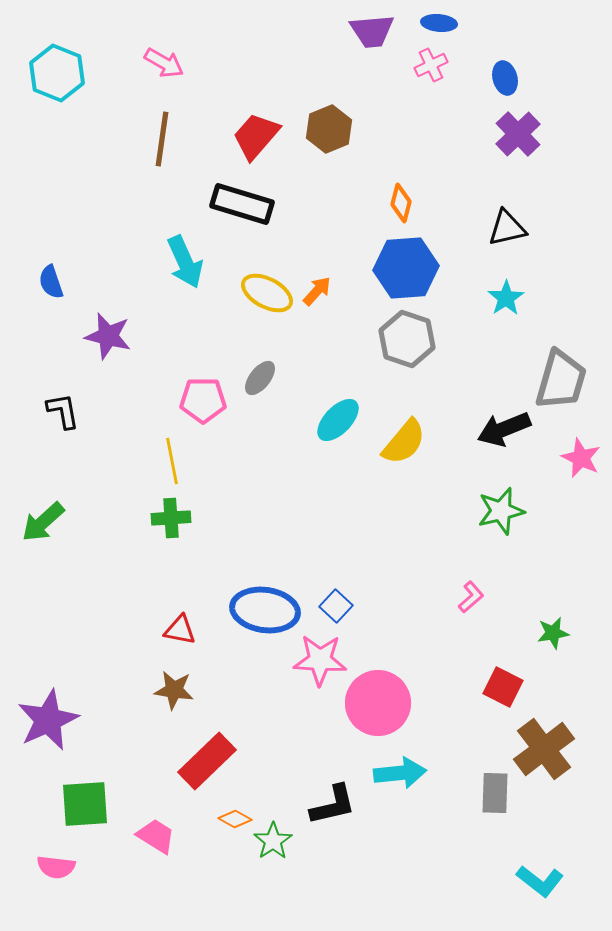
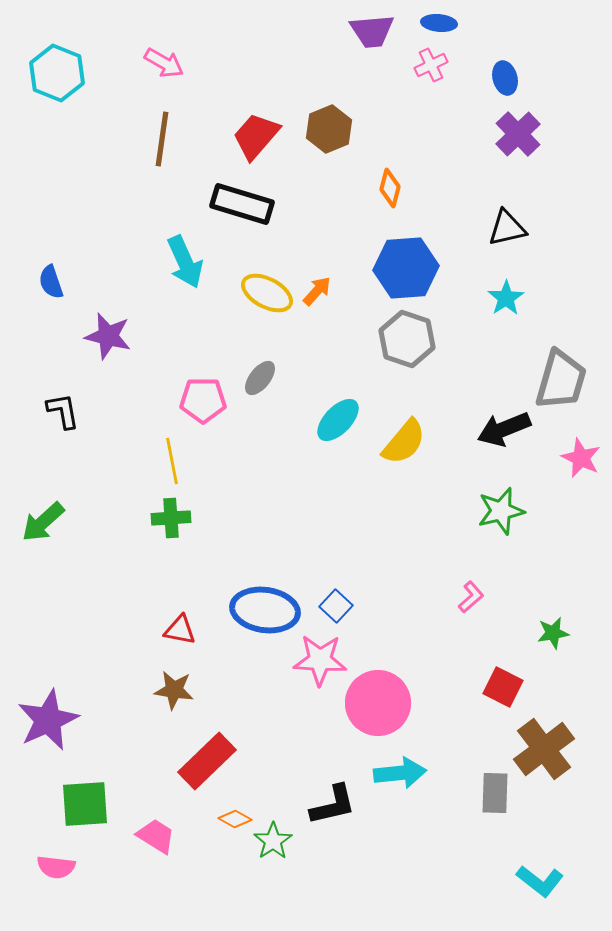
orange diamond at (401, 203): moved 11 px left, 15 px up
